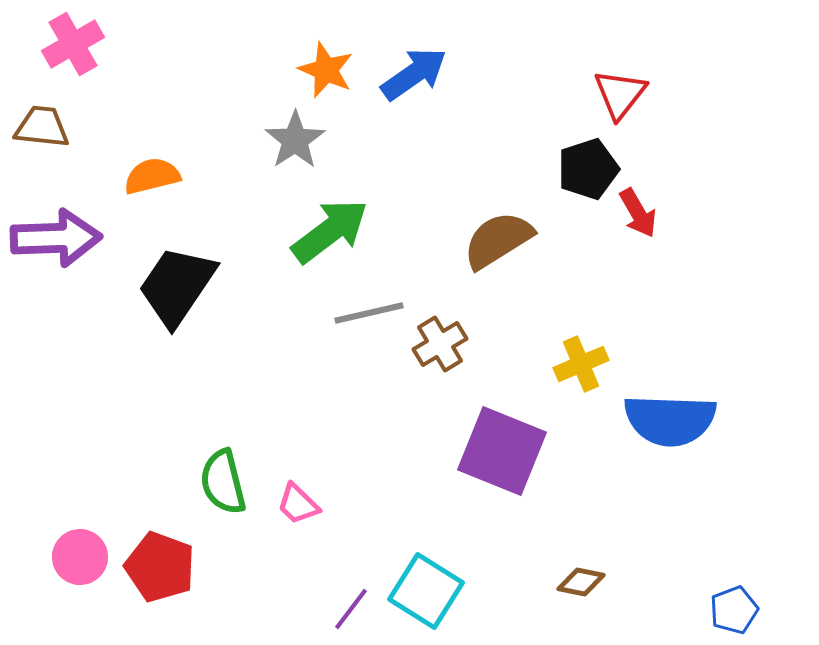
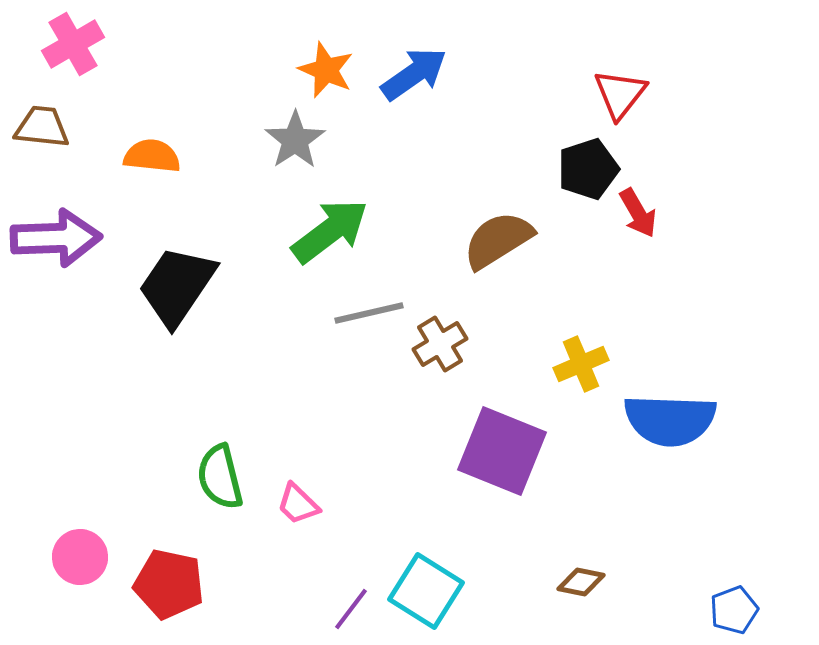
orange semicircle: moved 20 px up; rotated 20 degrees clockwise
green semicircle: moved 3 px left, 5 px up
red pentagon: moved 9 px right, 17 px down; rotated 8 degrees counterclockwise
